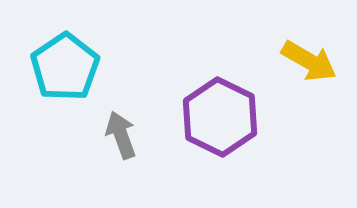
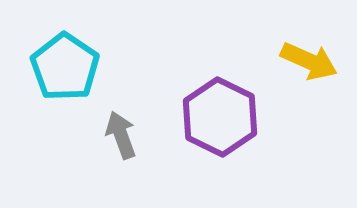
yellow arrow: rotated 6 degrees counterclockwise
cyan pentagon: rotated 4 degrees counterclockwise
